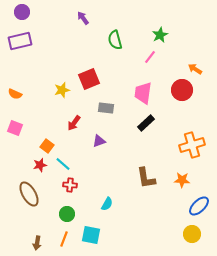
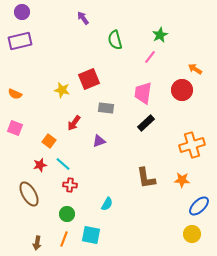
yellow star: rotated 28 degrees clockwise
orange square: moved 2 px right, 5 px up
